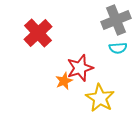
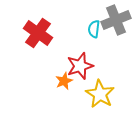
red cross: rotated 12 degrees counterclockwise
cyan semicircle: moved 24 px left, 19 px up; rotated 102 degrees clockwise
red star: moved 2 px up
yellow star: moved 4 px up
